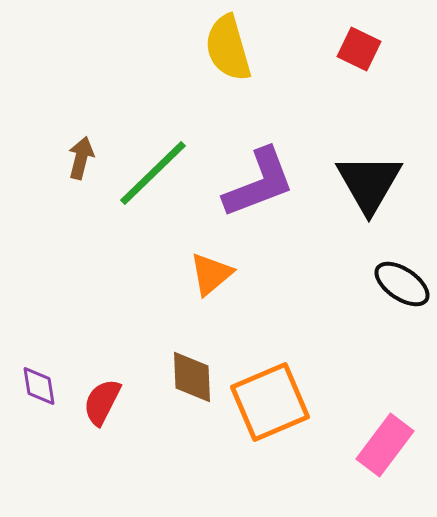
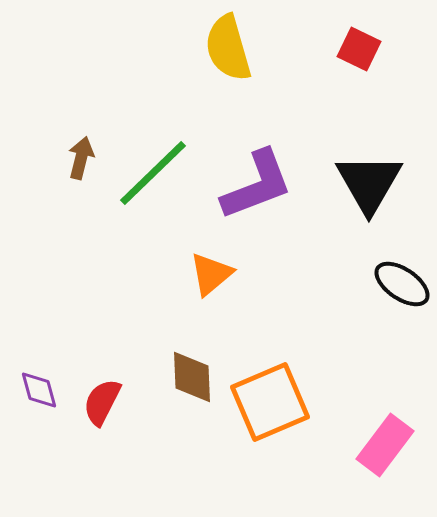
purple L-shape: moved 2 px left, 2 px down
purple diamond: moved 4 px down; rotated 6 degrees counterclockwise
